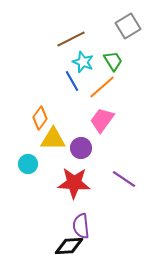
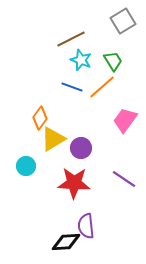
gray square: moved 5 px left, 5 px up
cyan star: moved 2 px left, 2 px up
blue line: moved 6 px down; rotated 40 degrees counterclockwise
pink trapezoid: moved 23 px right
yellow triangle: rotated 32 degrees counterclockwise
cyan circle: moved 2 px left, 2 px down
purple semicircle: moved 5 px right
black diamond: moved 3 px left, 4 px up
